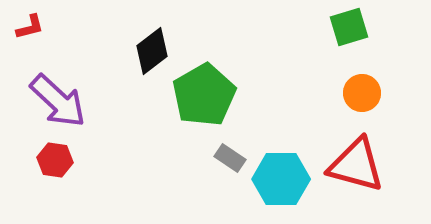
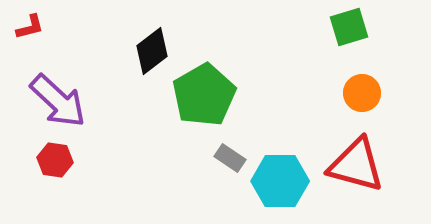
cyan hexagon: moved 1 px left, 2 px down
